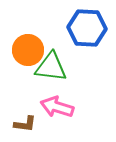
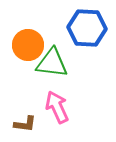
orange circle: moved 5 px up
green triangle: moved 1 px right, 4 px up
pink arrow: rotated 48 degrees clockwise
